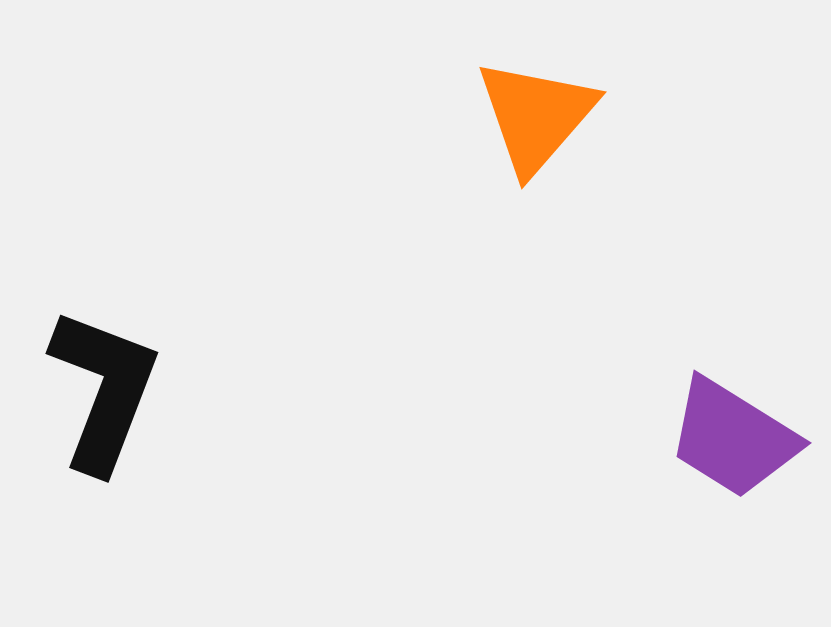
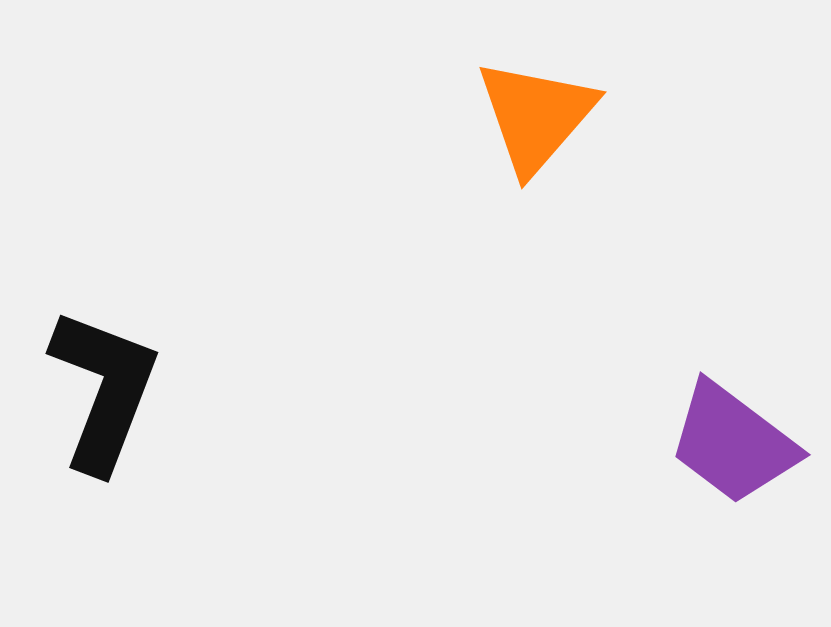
purple trapezoid: moved 5 px down; rotated 5 degrees clockwise
